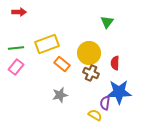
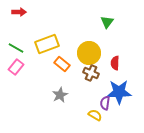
green line: rotated 35 degrees clockwise
gray star: rotated 14 degrees counterclockwise
